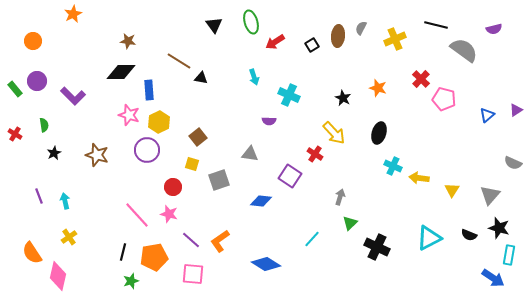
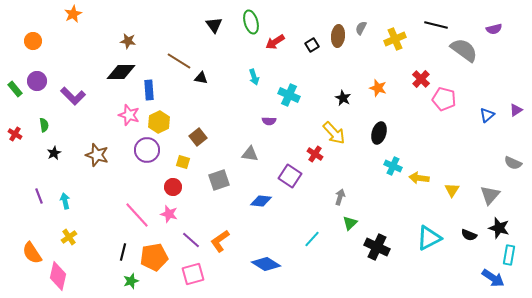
yellow square at (192, 164): moved 9 px left, 2 px up
pink square at (193, 274): rotated 20 degrees counterclockwise
